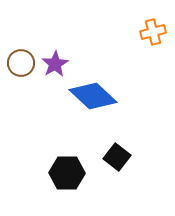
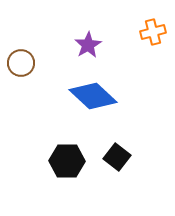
purple star: moved 33 px right, 19 px up
black hexagon: moved 12 px up
